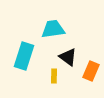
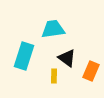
black triangle: moved 1 px left, 1 px down
